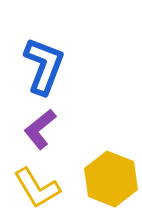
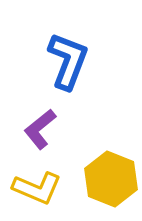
blue L-shape: moved 24 px right, 5 px up
yellow L-shape: rotated 36 degrees counterclockwise
